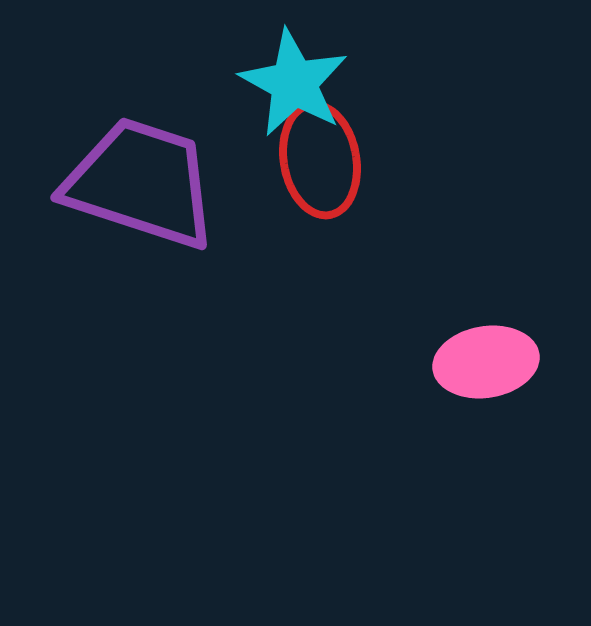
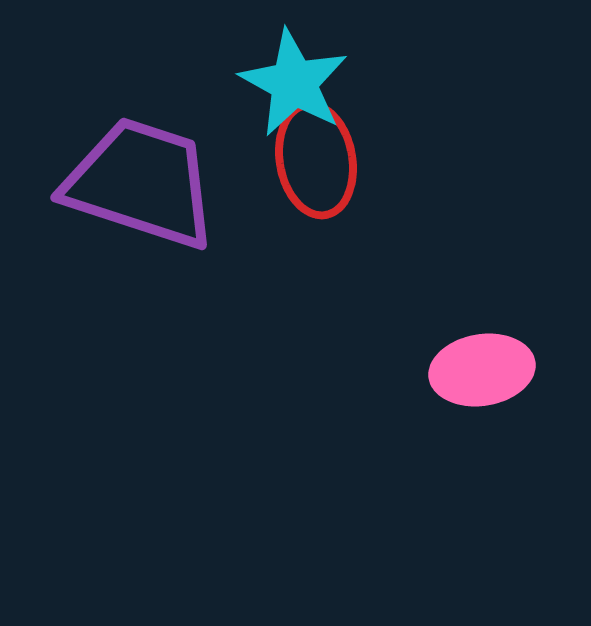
red ellipse: moved 4 px left
pink ellipse: moved 4 px left, 8 px down
